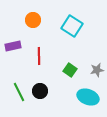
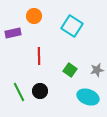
orange circle: moved 1 px right, 4 px up
purple rectangle: moved 13 px up
